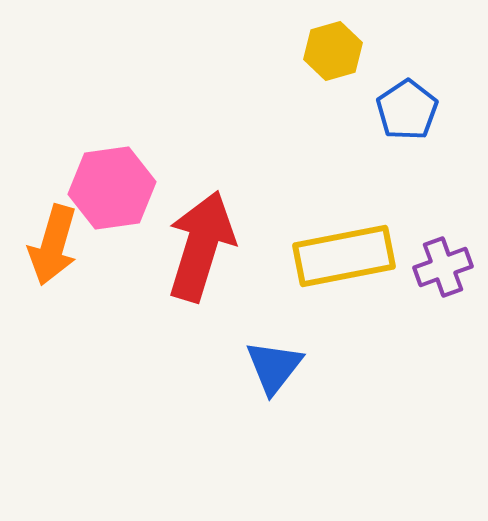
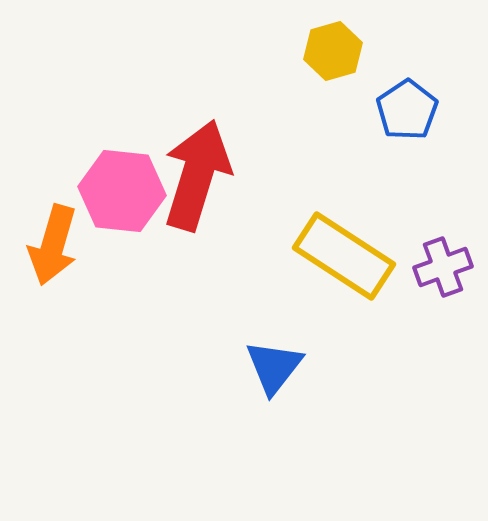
pink hexagon: moved 10 px right, 3 px down; rotated 14 degrees clockwise
red arrow: moved 4 px left, 71 px up
yellow rectangle: rotated 44 degrees clockwise
